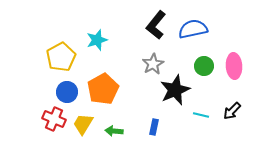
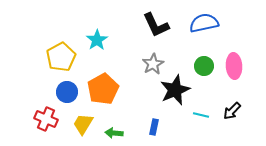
black L-shape: rotated 64 degrees counterclockwise
blue semicircle: moved 11 px right, 6 px up
cyan star: rotated 15 degrees counterclockwise
red cross: moved 8 px left
green arrow: moved 2 px down
